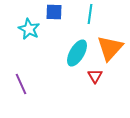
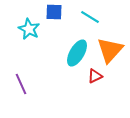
cyan line: moved 3 px down; rotated 66 degrees counterclockwise
orange triangle: moved 2 px down
red triangle: rotated 35 degrees clockwise
